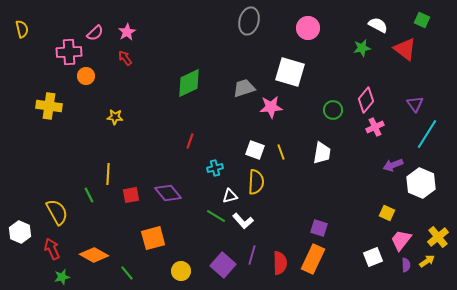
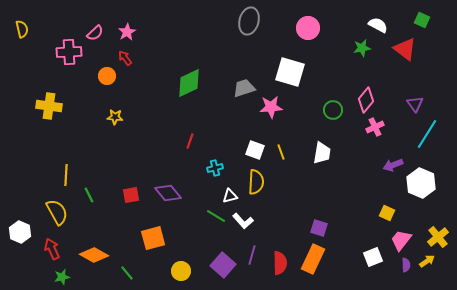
orange circle at (86, 76): moved 21 px right
yellow line at (108, 174): moved 42 px left, 1 px down
